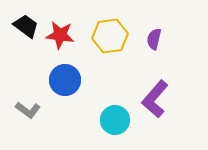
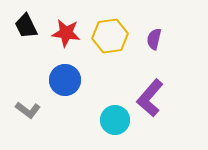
black trapezoid: rotated 152 degrees counterclockwise
red star: moved 6 px right, 2 px up
purple L-shape: moved 5 px left, 1 px up
